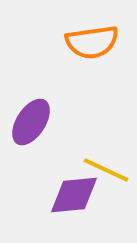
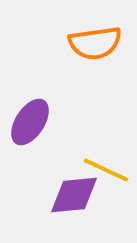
orange semicircle: moved 3 px right, 1 px down
purple ellipse: moved 1 px left
